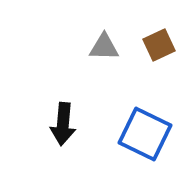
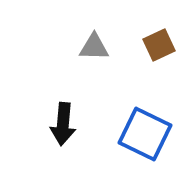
gray triangle: moved 10 px left
